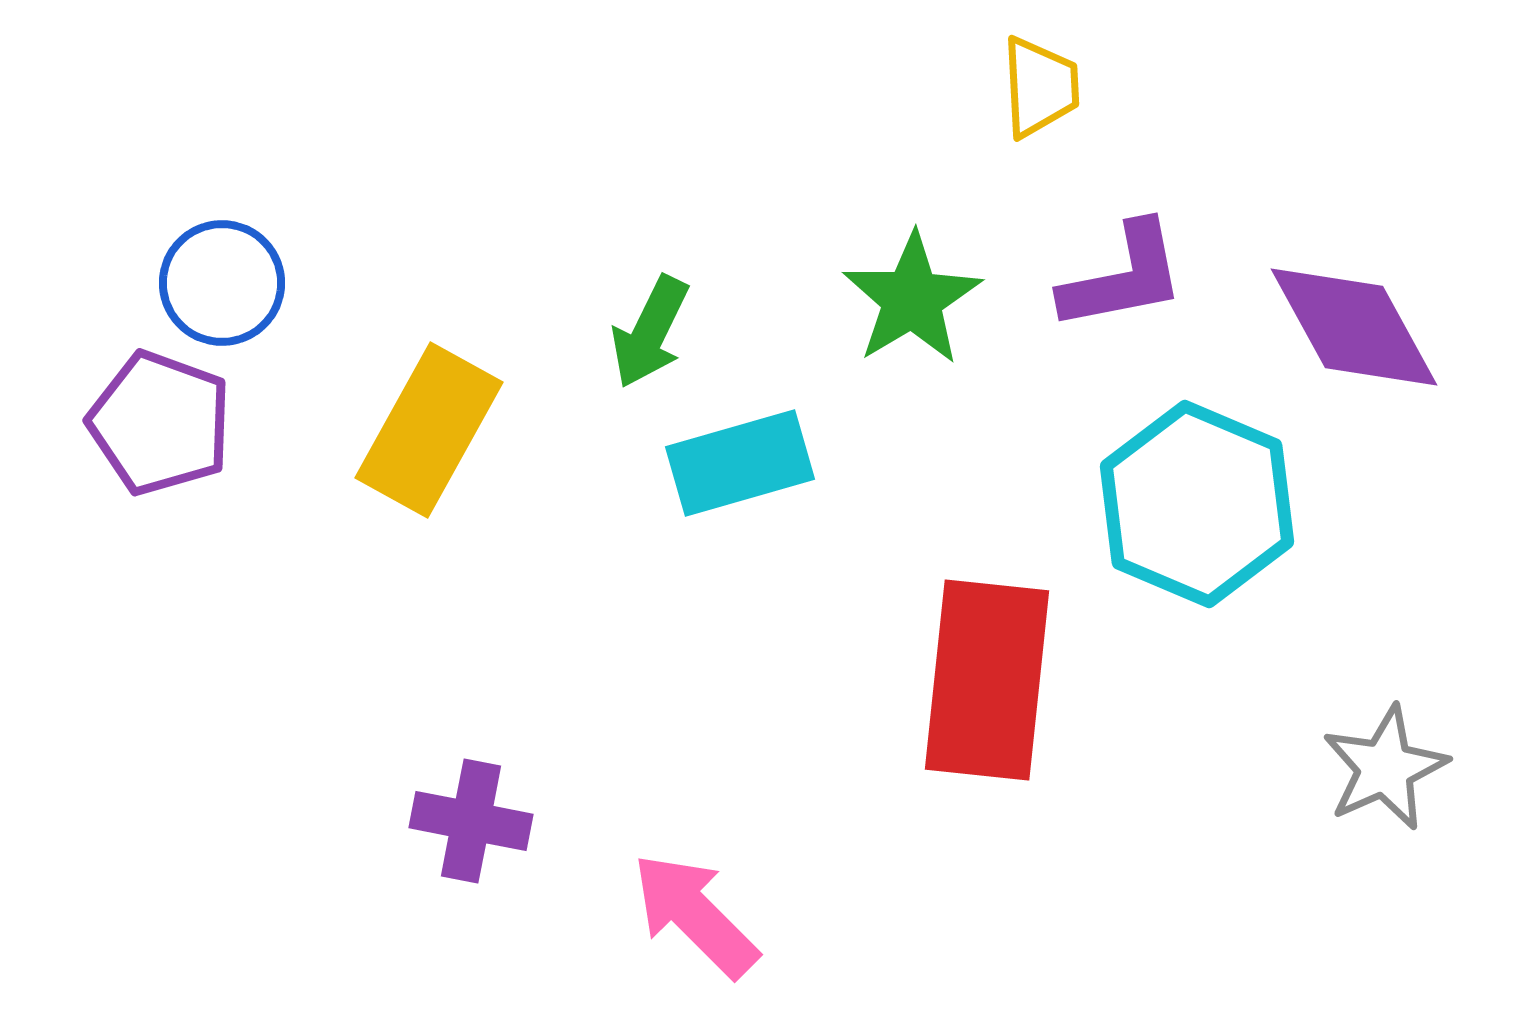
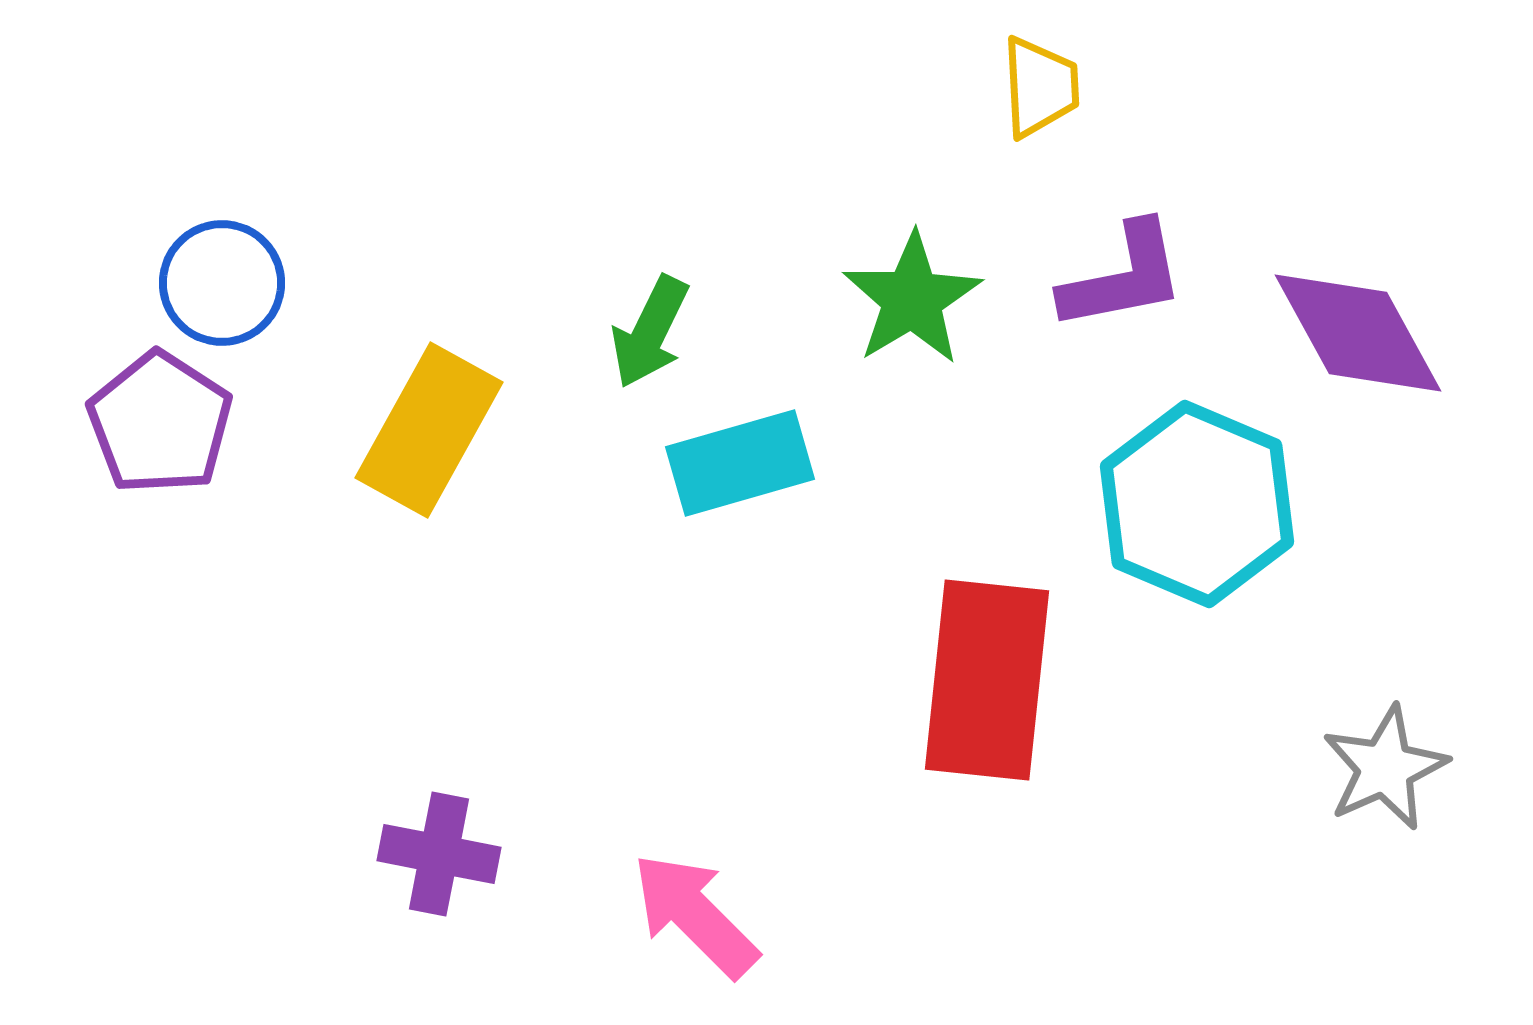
purple diamond: moved 4 px right, 6 px down
purple pentagon: rotated 13 degrees clockwise
purple cross: moved 32 px left, 33 px down
